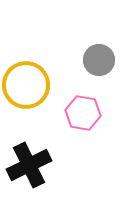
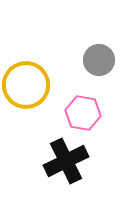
black cross: moved 37 px right, 4 px up
